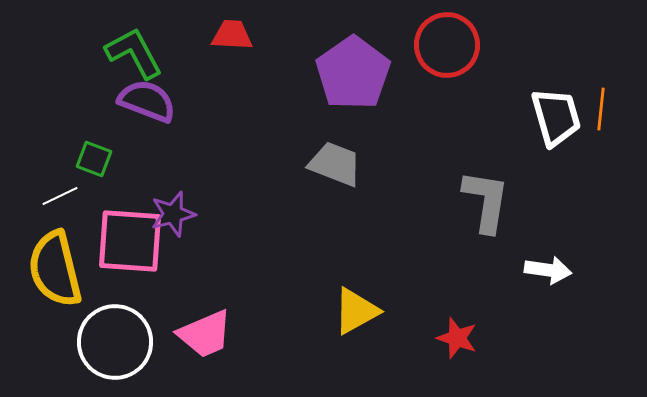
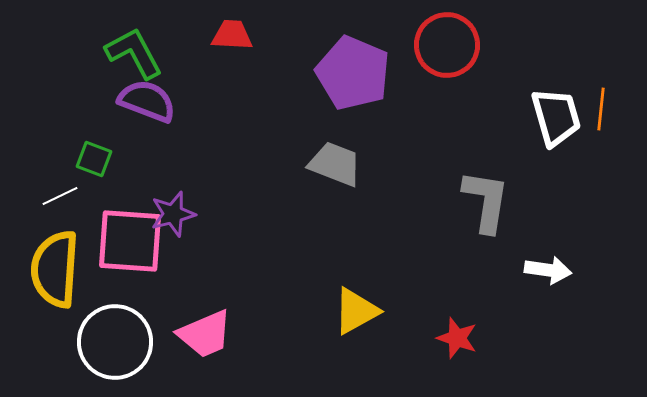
purple pentagon: rotated 14 degrees counterclockwise
yellow semicircle: rotated 18 degrees clockwise
